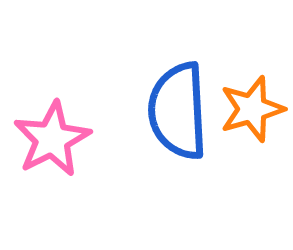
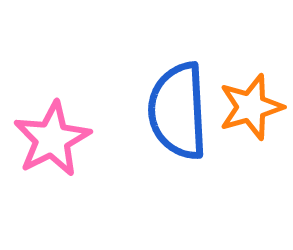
orange star: moved 1 px left, 2 px up
